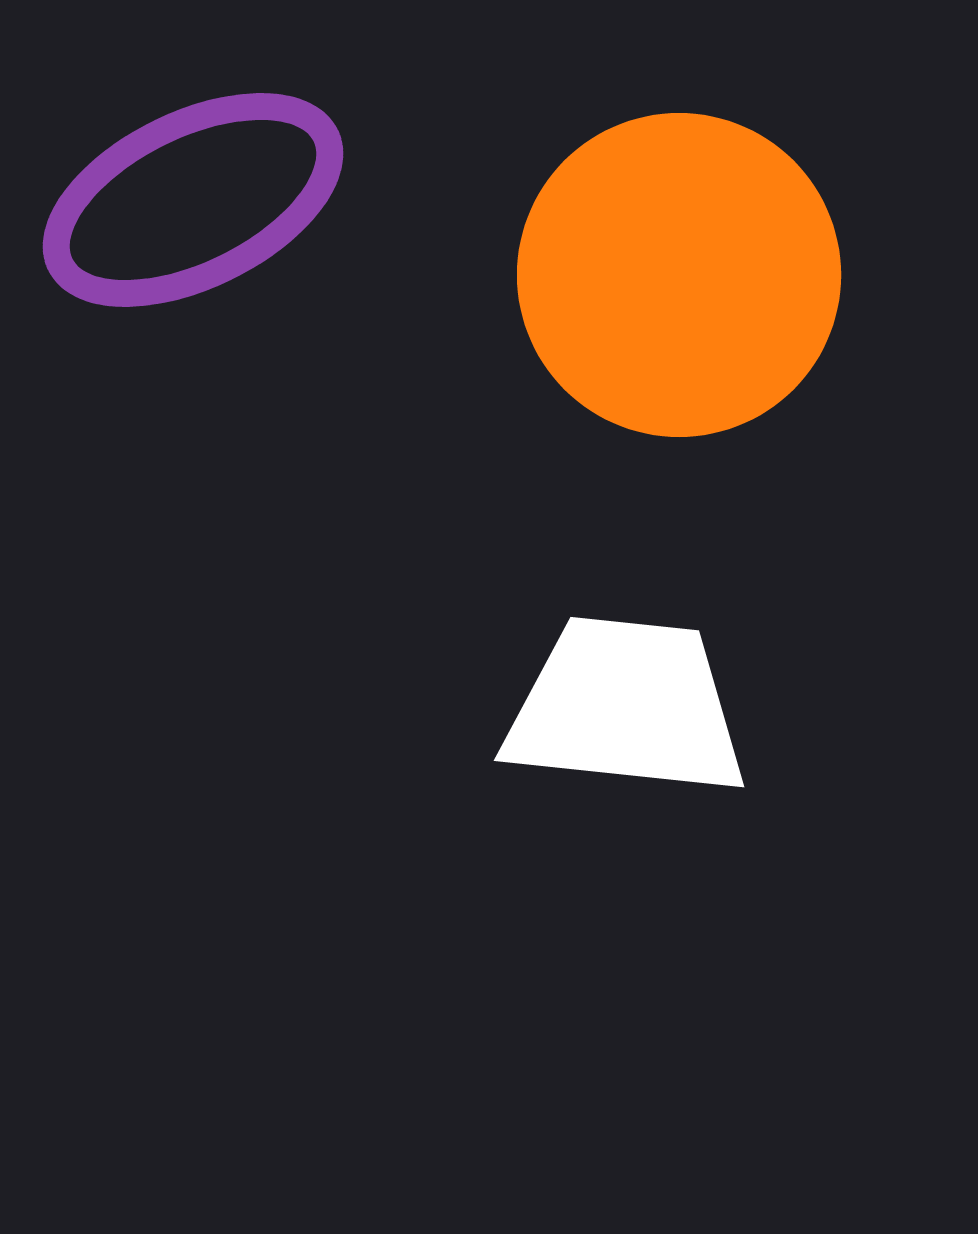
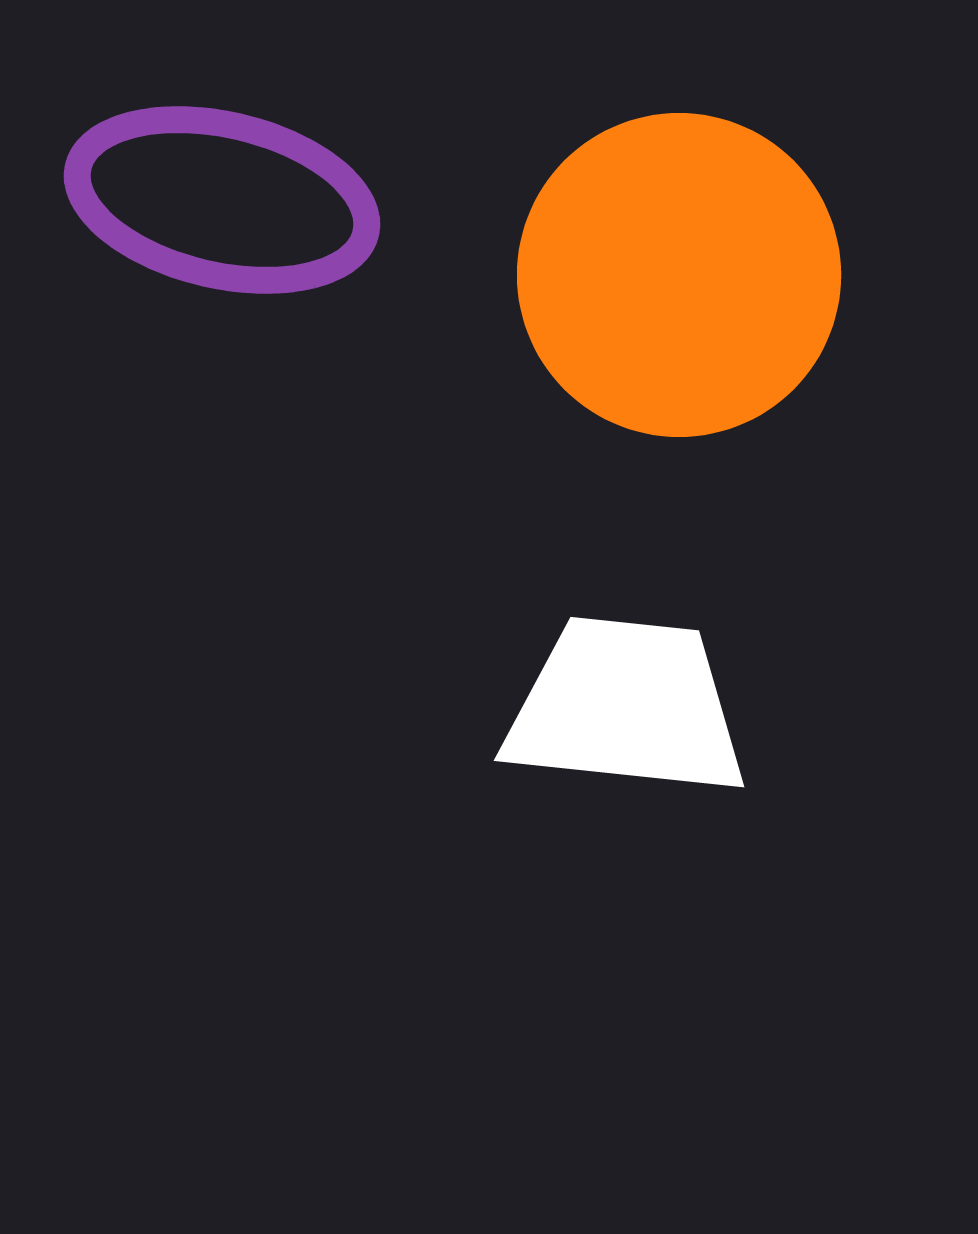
purple ellipse: moved 29 px right; rotated 39 degrees clockwise
